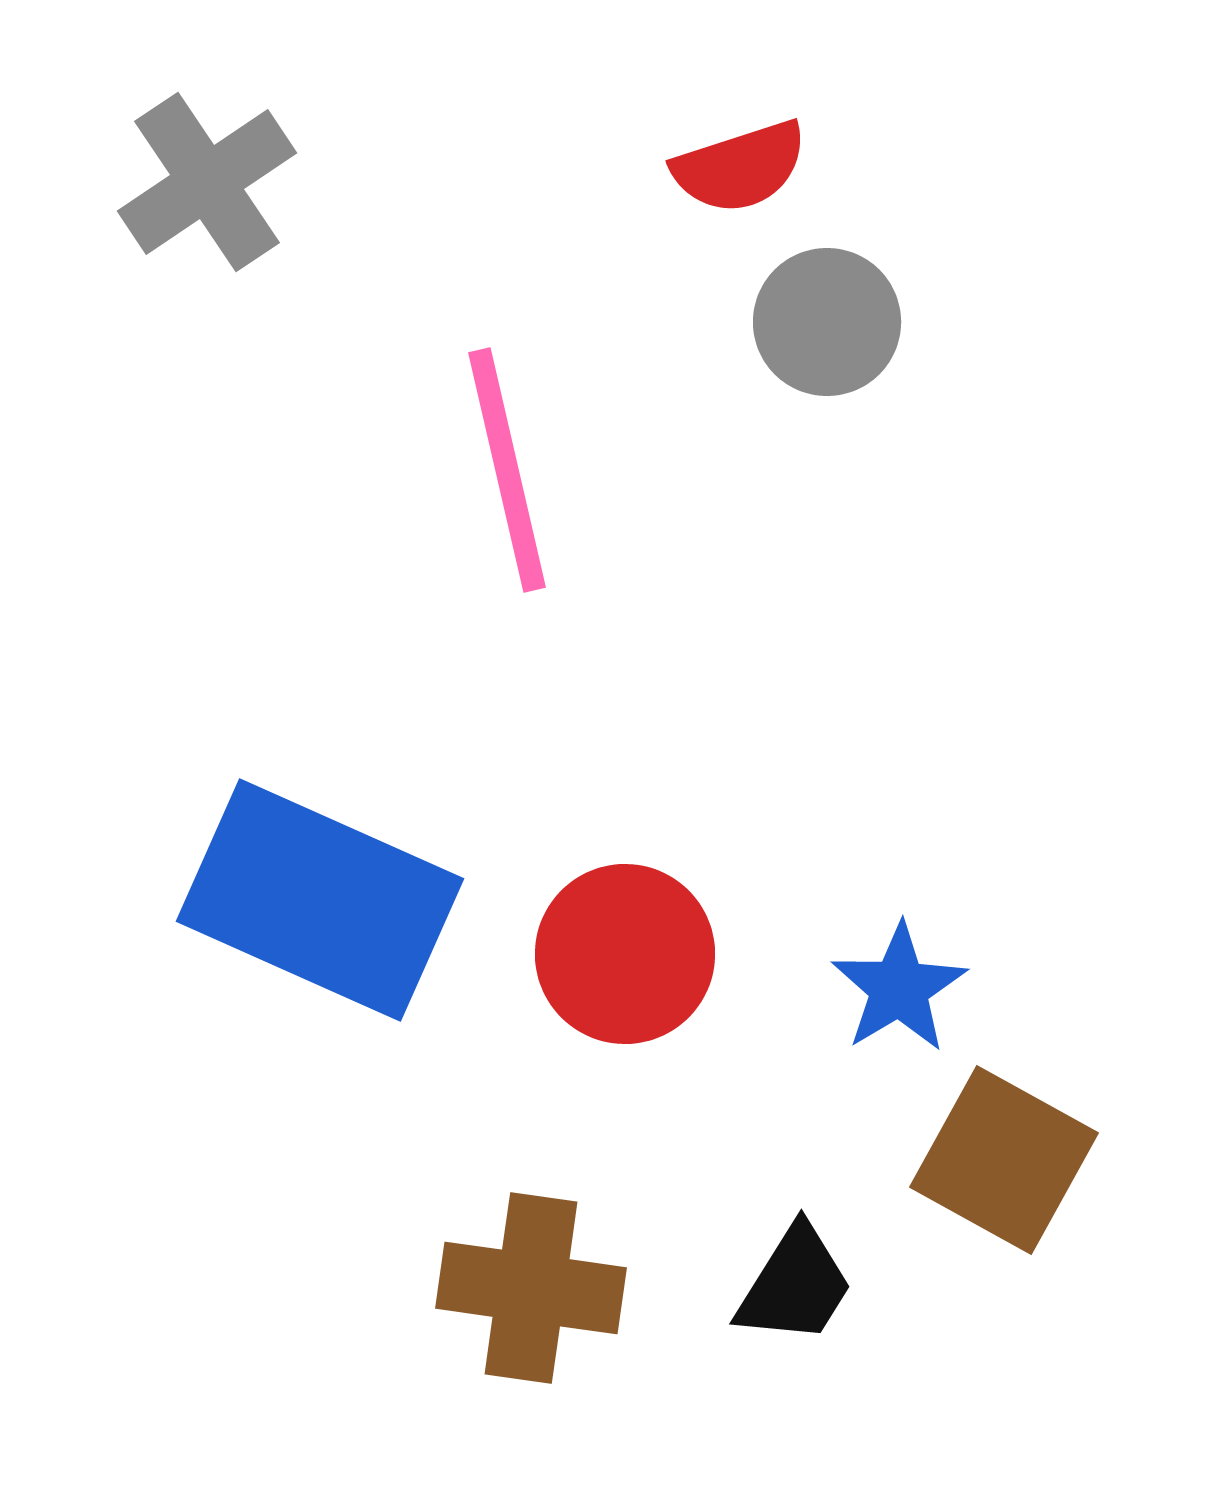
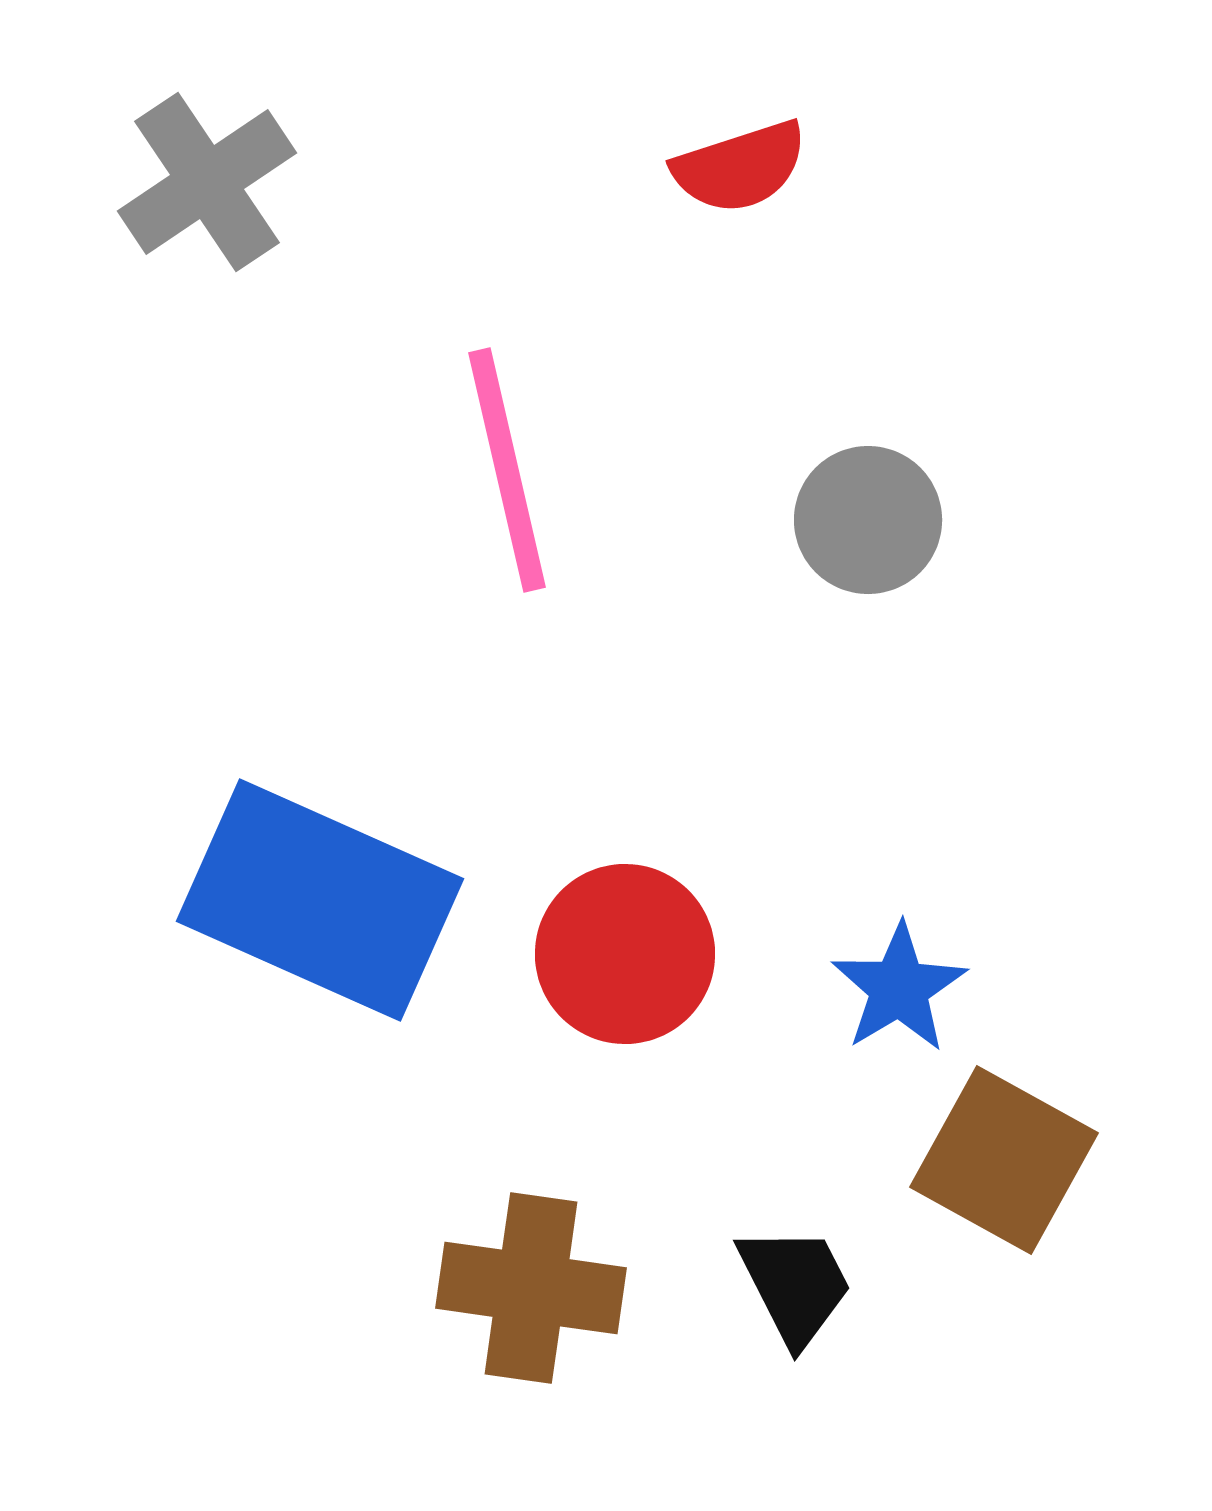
gray circle: moved 41 px right, 198 px down
black trapezoid: rotated 59 degrees counterclockwise
